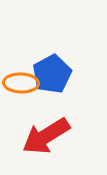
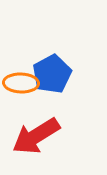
red arrow: moved 10 px left
